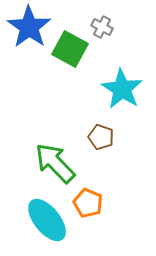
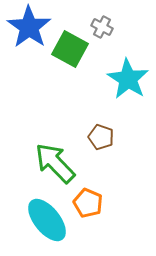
cyan star: moved 6 px right, 10 px up
